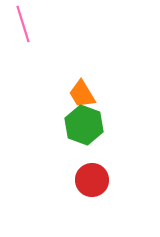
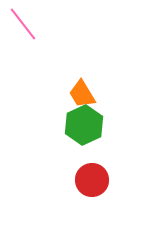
pink line: rotated 21 degrees counterclockwise
green hexagon: rotated 15 degrees clockwise
